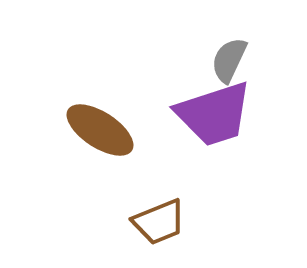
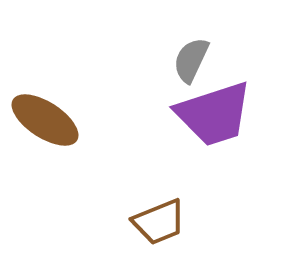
gray semicircle: moved 38 px left
brown ellipse: moved 55 px left, 10 px up
